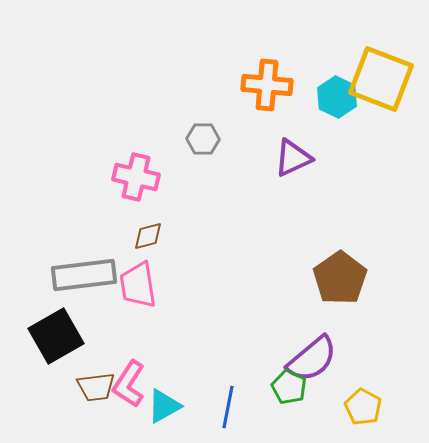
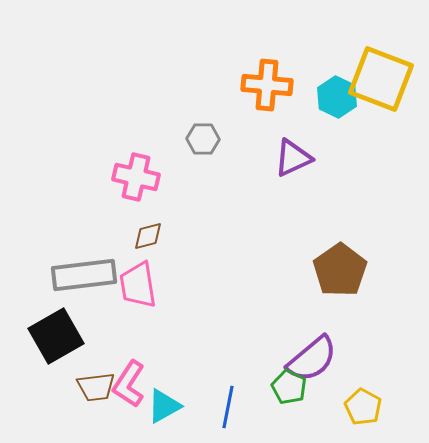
brown pentagon: moved 8 px up
